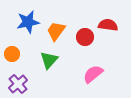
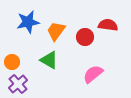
orange circle: moved 8 px down
green triangle: rotated 42 degrees counterclockwise
